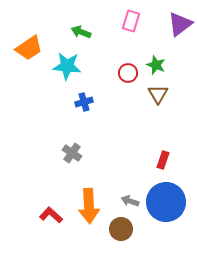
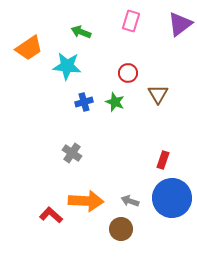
green star: moved 41 px left, 37 px down
blue circle: moved 6 px right, 4 px up
orange arrow: moved 3 px left, 5 px up; rotated 84 degrees counterclockwise
